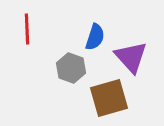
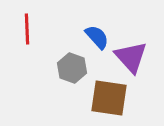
blue semicircle: moved 2 px right; rotated 60 degrees counterclockwise
gray hexagon: moved 1 px right
brown square: rotated 24 degrees clockwise
